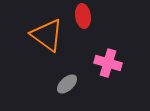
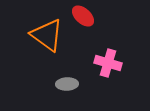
red ellipse: rotated 40 degrees counterclockwise
gray ellipse: rotated 40 degrees clockwise
